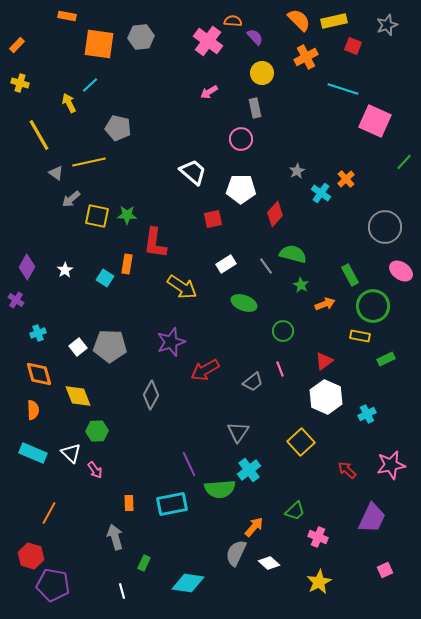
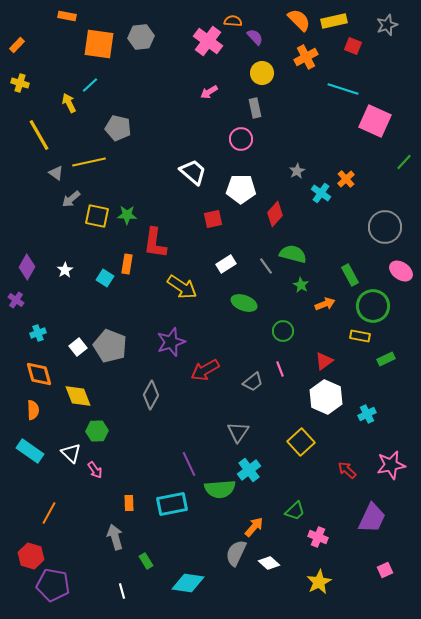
gray pentagon at (110, 346): rotated 20 degrees clockwise
cyan rectangle at (33, 453): moved 3 px left, 2 px up; rotated 12 degrees clockwise
green rectangle at (144, 563): moved 2 px right, 2 px up; rotated 56 degrees counterclockwise
